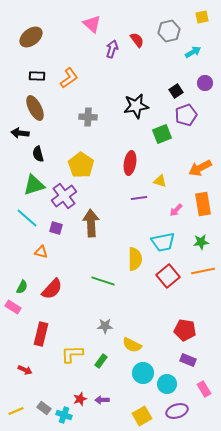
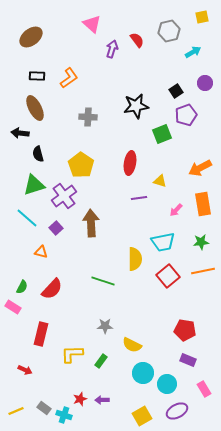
purple square at (56, 228): rotated 32 degrees clockwise
purple ellipse at (177, 411): rotated 10 degrees counterclockwise
